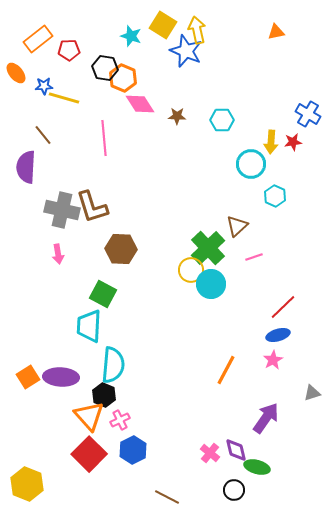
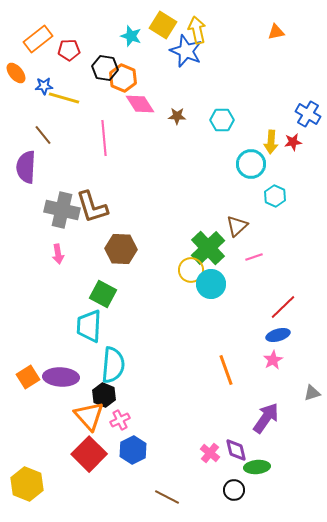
orange line at (226, 370): rotated 48 degrees counterclockwise
green ellipse at (257, 467): rotated 20 degrees counterclockwise
